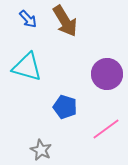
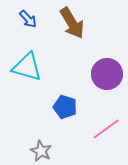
brown arrow: moved 7 px right, 2 px down
gray star: moved 1 px down
